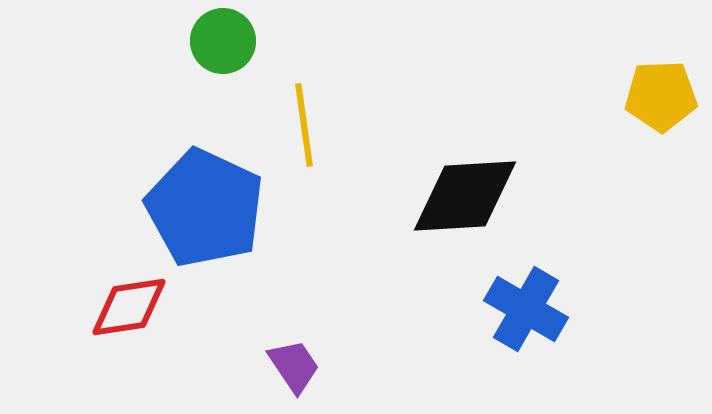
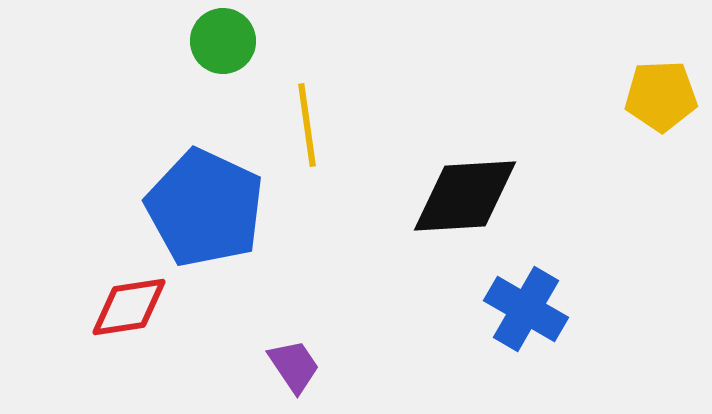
yellow line: moved 3 px right
